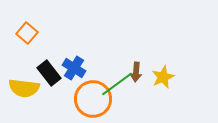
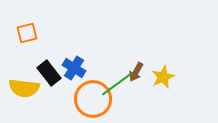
orange square: rotated 35 degrees clockwise
brown arrow: rotated 24 degrees clockwise
